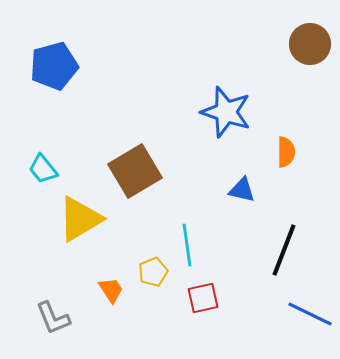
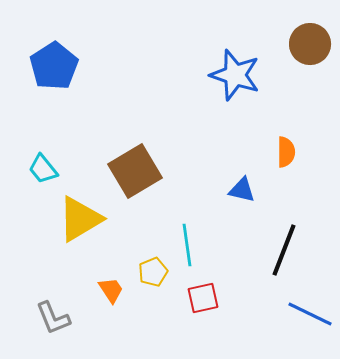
blue pentagon: rotated 18 degrees counterclockwise
blue star: moved 9 px right, 37 px up
